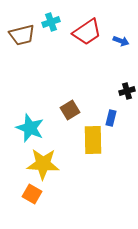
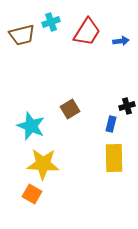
red trapezoid: rotated 24 degrees counterclockwise
blue arrow: rotated 28 degrees counterclockwise
black cross: moved 15 px down
brown square: moved 1 px up
blue rectangle: moved 6 px down
cyan star: moved 1 px right, 2 px up
yellow rectangle: moved 21 px right, 18 px down
